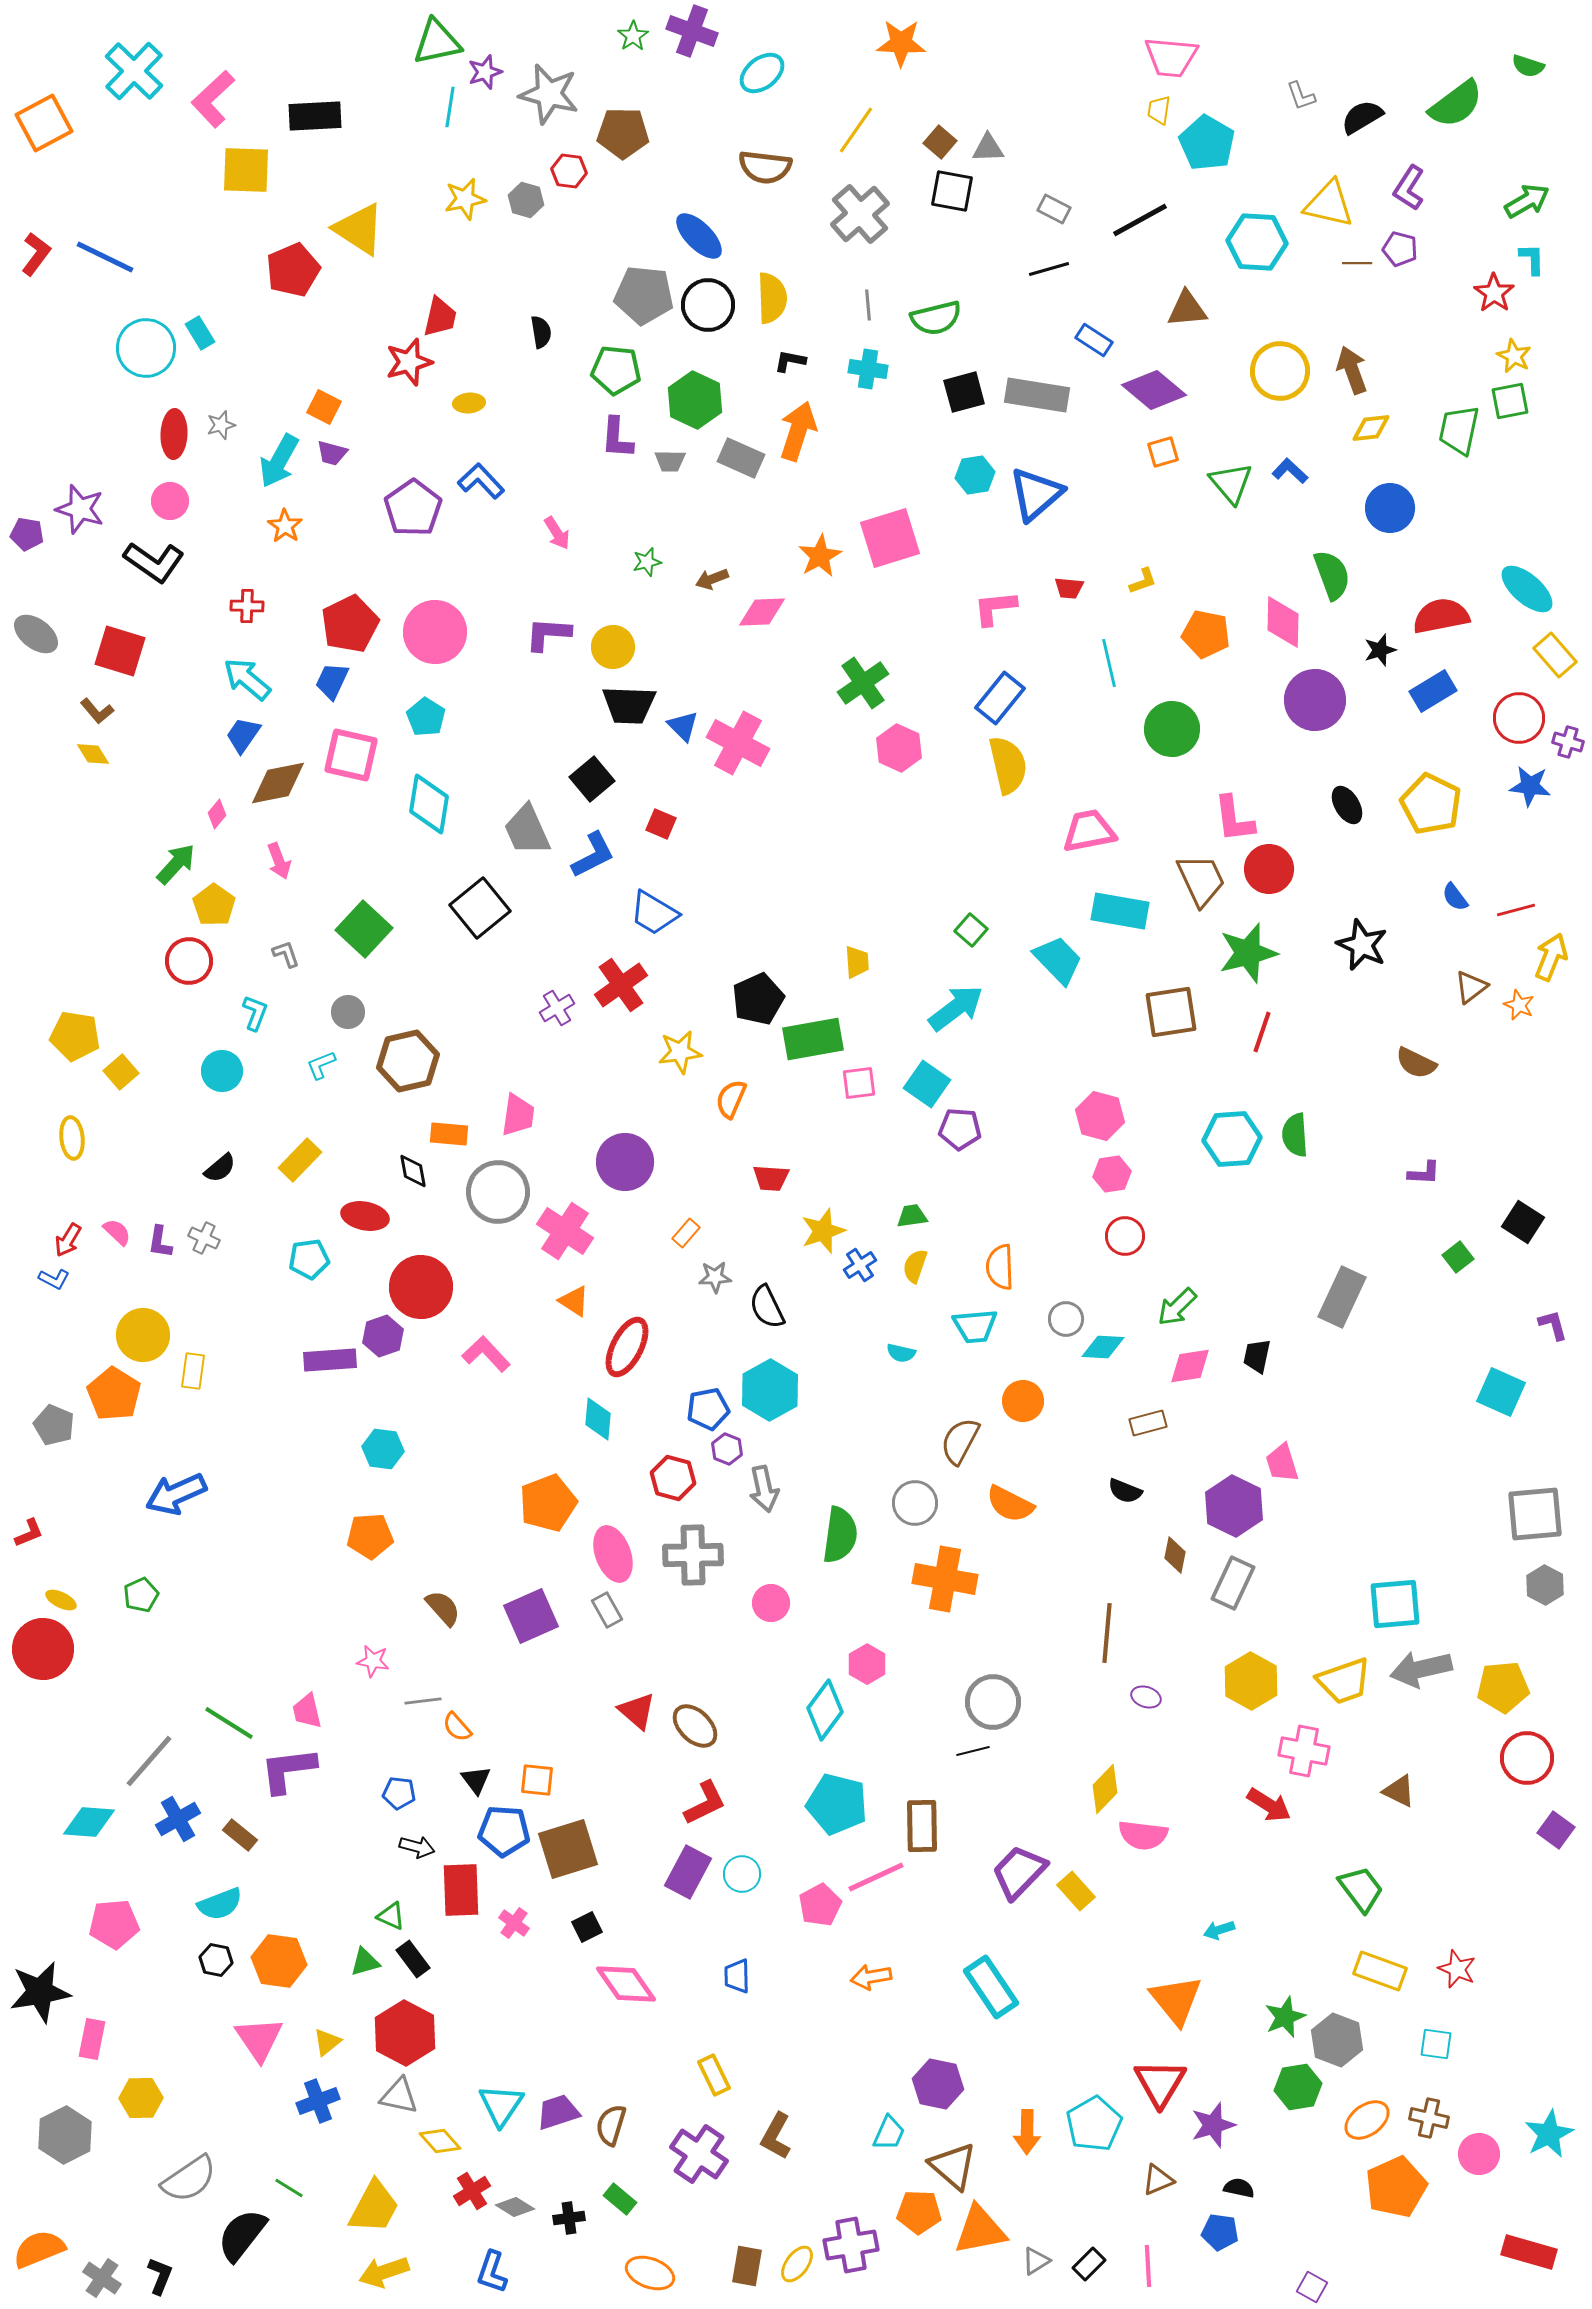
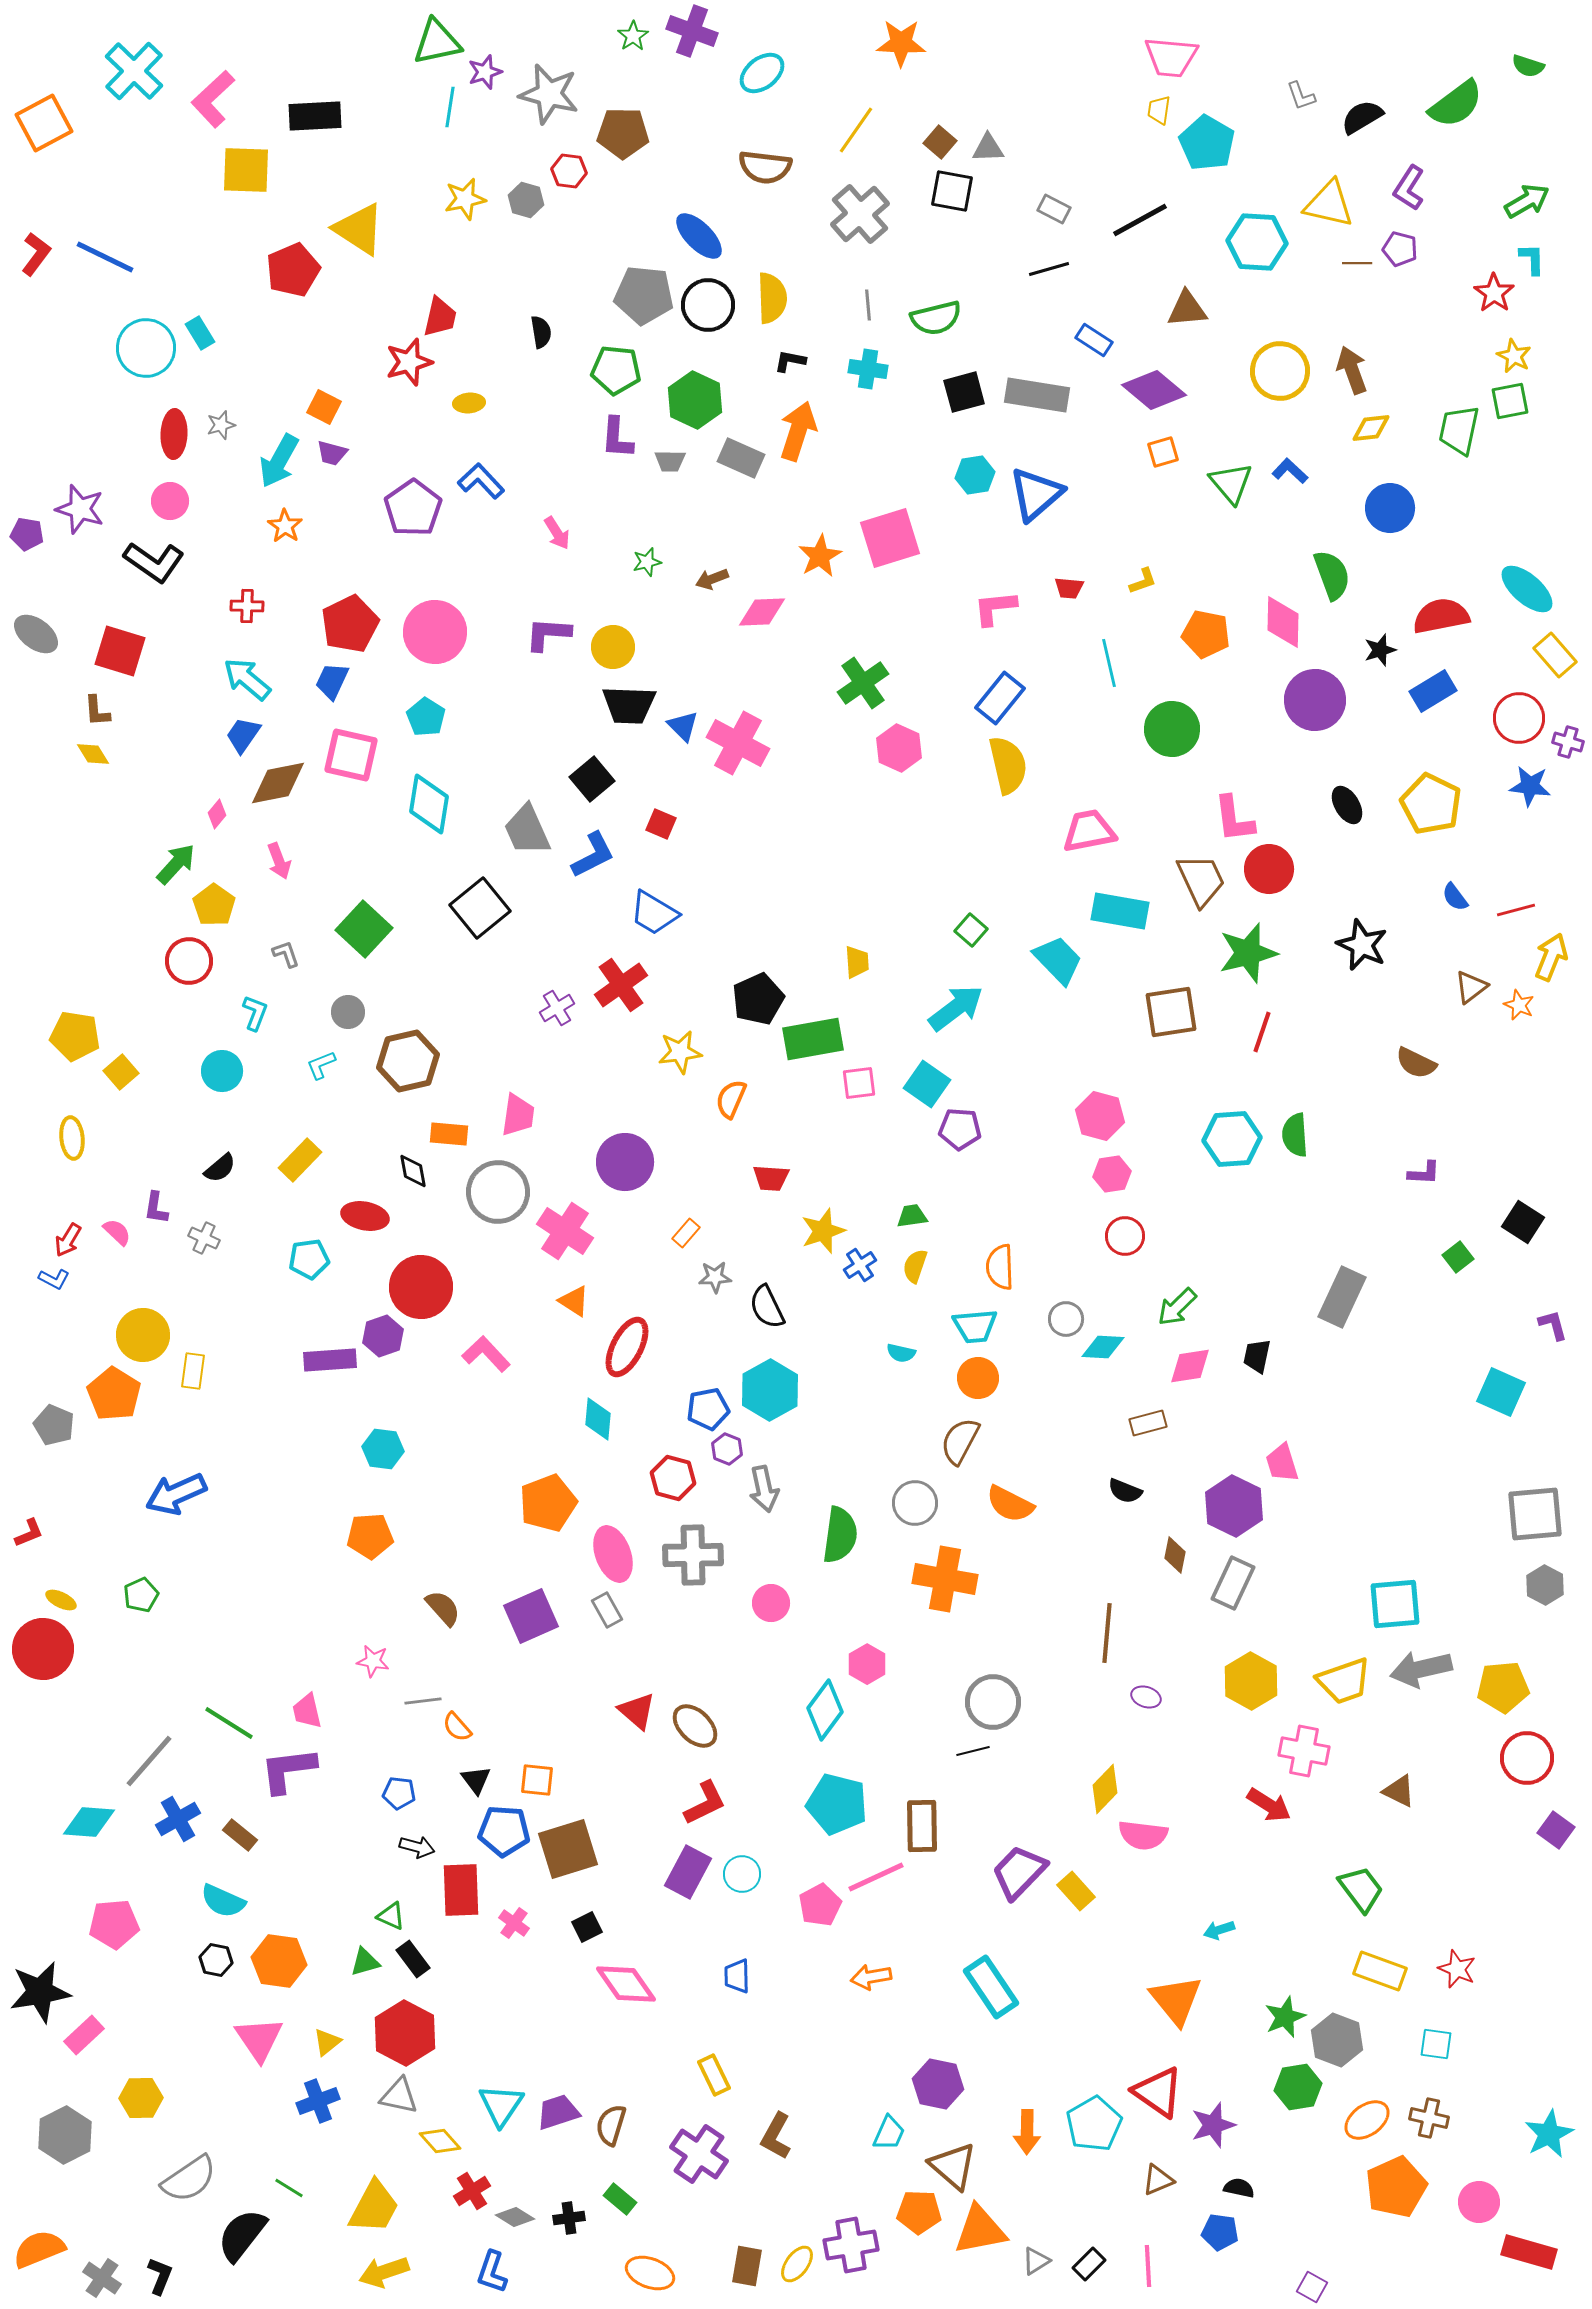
brown L-shape at (97, 711): rotated 36 degrees clockwise
purple L-shape at (160, 1242): moved 4 px left, 34 px up
orange circle at (1023, 1401): moved 45 px left, 23 px up
cyan semicircle at (220, 1904): moved 3 px right, 3 px up; rotated 45 degrees clockwise
pink rectangle at (92, 2039): moved 8 px left, 4 px up; rotated 36 degrees clockwise
red triangle at (1160, 2083): moved 2 px left, 9 px down; rotated 26 degrees counterclockwise
pink circle at (1479, 2154): moved 48 px down
gray diamond at (515, 2207): moved 10 px down
